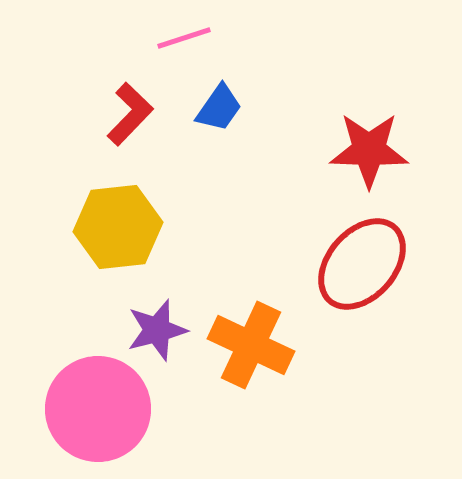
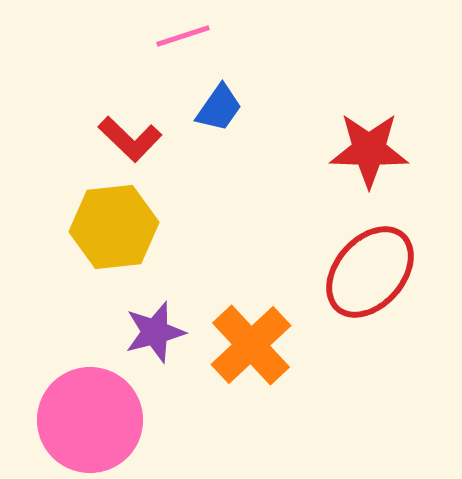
pink line: moved 1 px left, 2 px up
red L-shape: moved 25 px down; rotated 90 degrees clockwise
yellow hexagon: moved 4 px left
red ellipse: moved 8 px right, 8 px down
purple star: moved 2 px left, 2 px down
orange cross: rotated 22 degrees clockwise
pink circle: moved 8 px left, 11 px down
